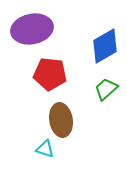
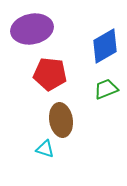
green trapezoid: rotated 20 degrees clockwise
